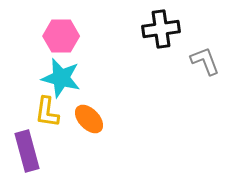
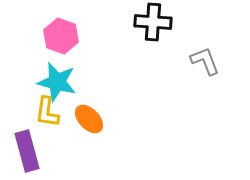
black cross: moved 8 px left, 7 px up; rotated 12 degrees clockwise
pink hexagon: rotated 20 degrees clockwise
cyan star: moved 4 px left, 4 px down
